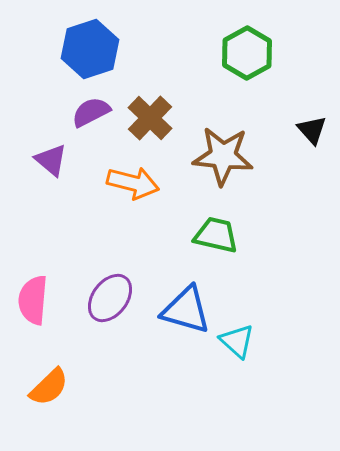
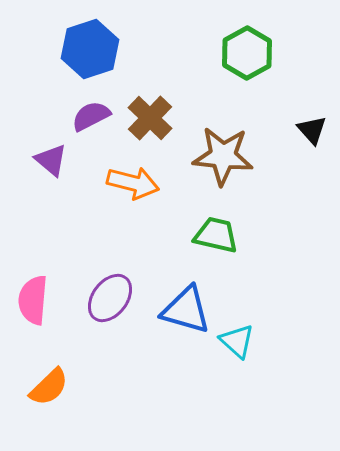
purple semicircle: moved 4 px down
